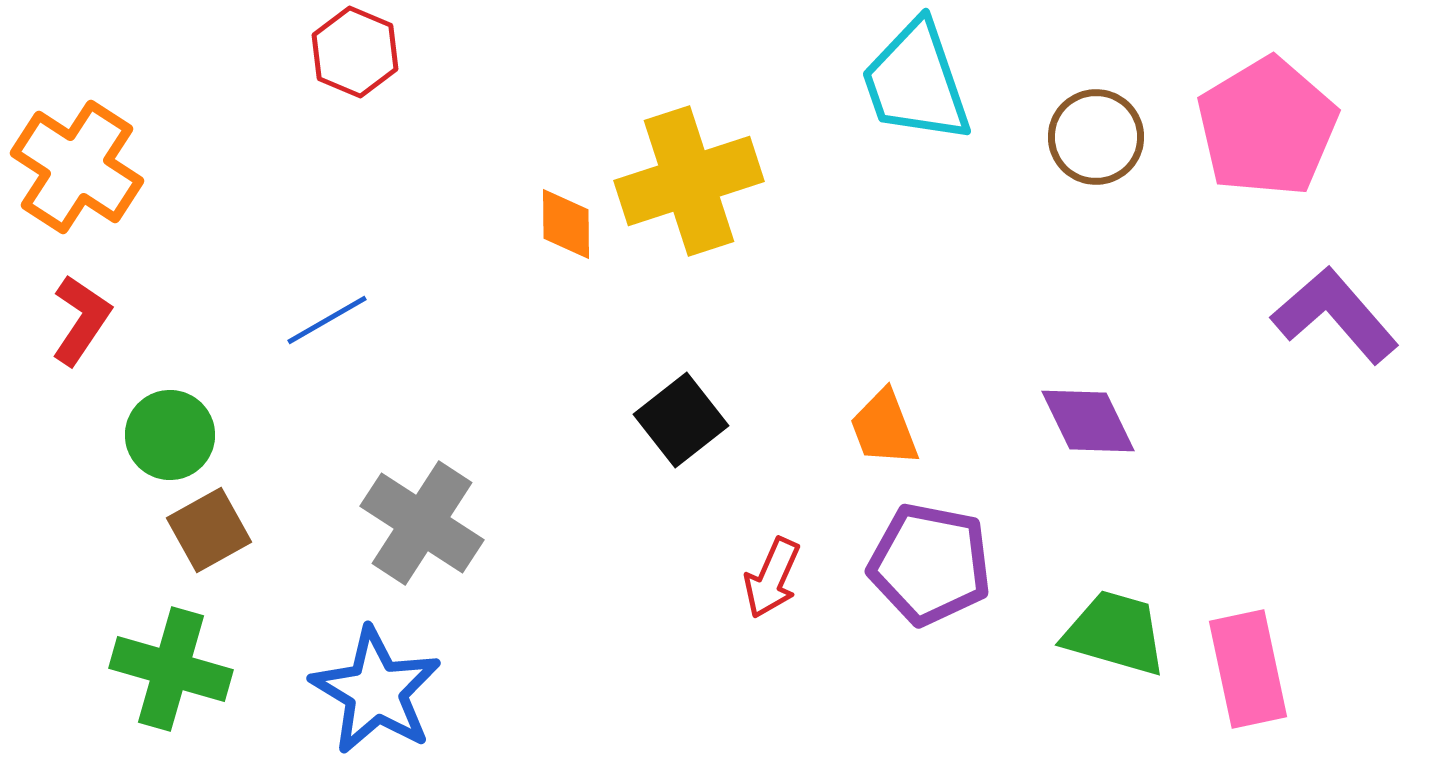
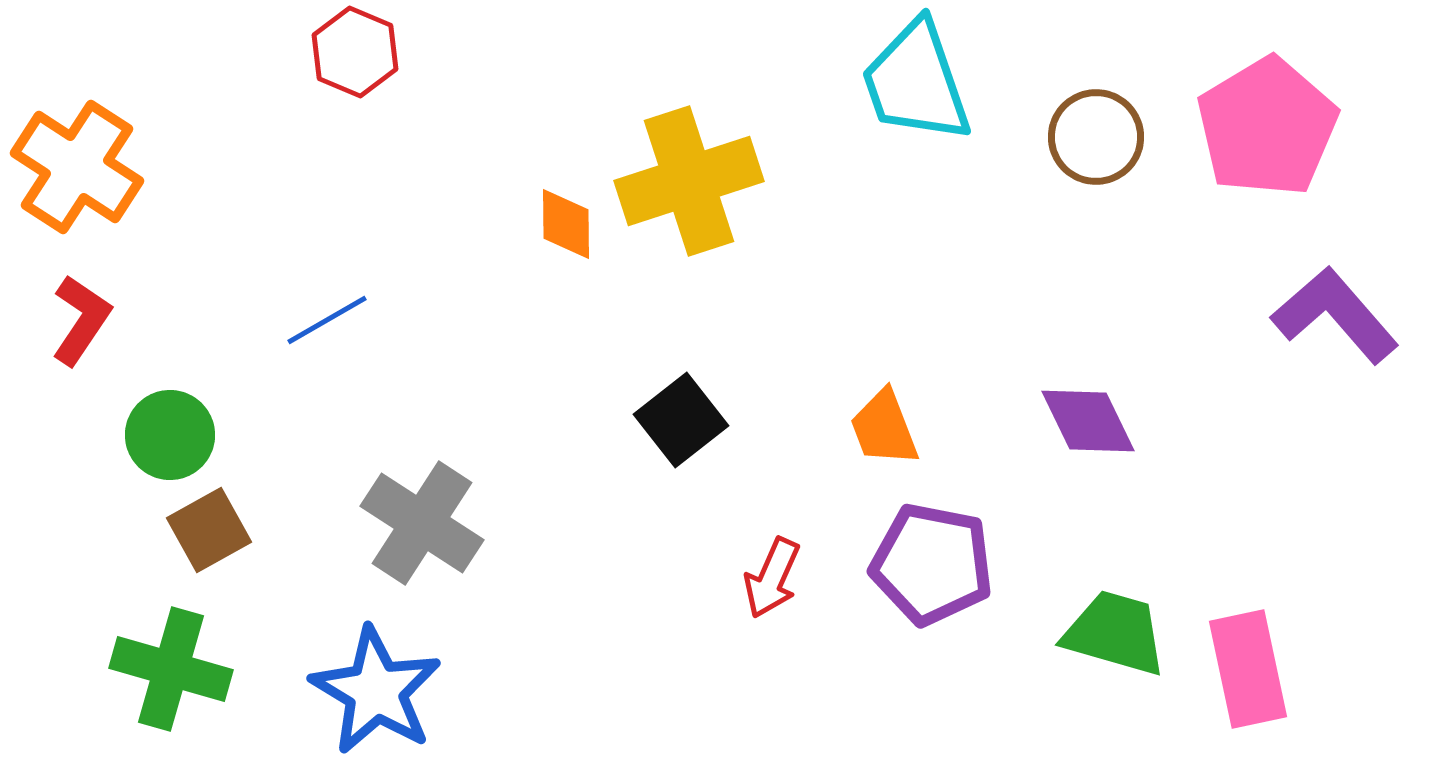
purple pentagon: moved 2 px right
